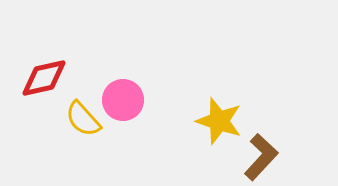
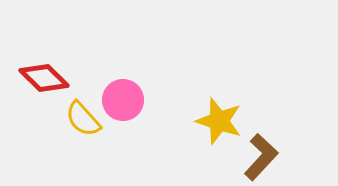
red diamond: rotated 57 degrees clockwise
